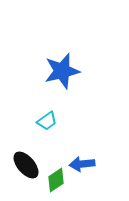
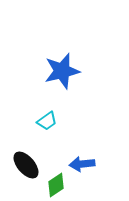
green diamond: moved 5 px down
